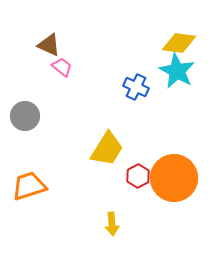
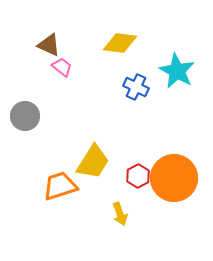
yellow diamond: moved 59 px left
yellow trapezoid: moved 14 px left, 13 px down
orange trapezoid: moved 31 px right
yellow arrow: moved 8 px right, 10 px up; rotated 15 degrees counterclockwise
